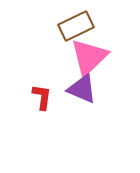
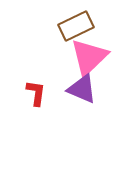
red L-shape: moved 6 px left, 4 px up
